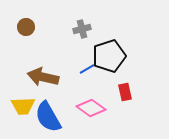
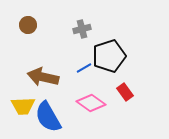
brown circle: moved 2 px right, 2 px up
blue line: moved 3 px left, 1 px up
red rectangle: rotated 24 degrees counterclockwise
pink diamond: moved 5 px up
